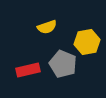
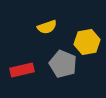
red rectangle: moved 6 px left
